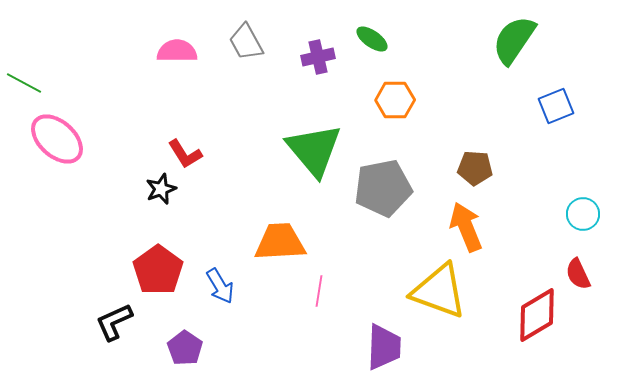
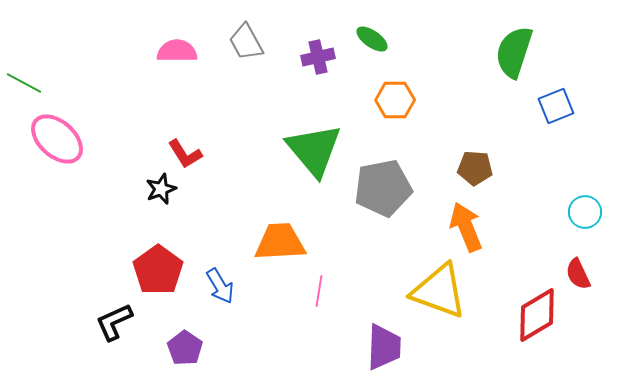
green semicircle: moved 12 px down; rotated 16 degrees counterclockwise
cyan circle: moved 2 px right, 2 px up
